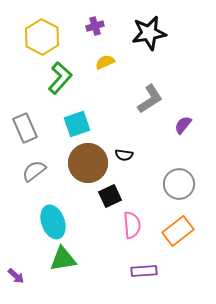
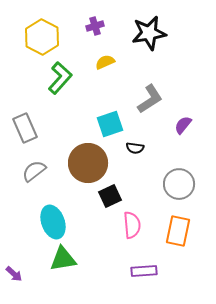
cyan square: moved 33 px right
black semicircle: moved 11 px right, 7 px up
orange rectangle: rotated 40 degrees counterclockwise
purple arrow: moved 2 px left, 2 px up
